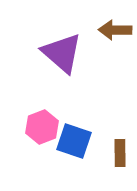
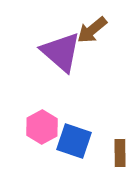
brown arrow: moved 23 px left; rotated 40 degrees counterclockwise
purple triangle: moved 1 px left, 1 px up
pink hexagon: rotated 8 degrees counterclockwise
